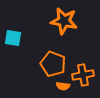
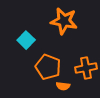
cyan square: moved 13 px right, 2 px down; rotated 36 degrees clockwise
orange pentagon: moved 5 px left, 3 px down
orange cross: moved 3 px right, 7 px up
